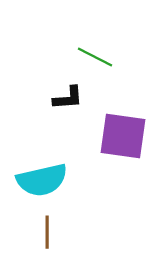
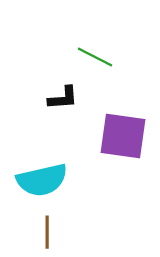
black L-shape: moved 5 px left
